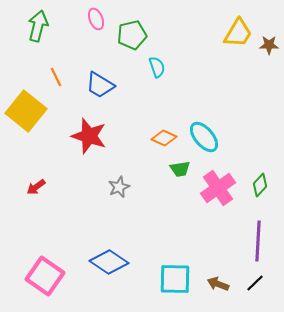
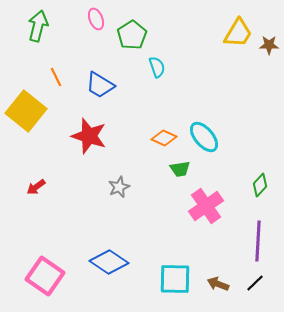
green pentagon: rotated 20 degrees counterclockwise
pink cross: moved 12 px left, 18 px down
